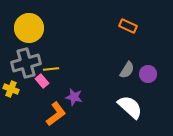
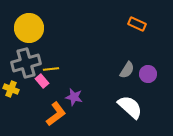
orange rectangle: moved 9 px right, 2 px up
